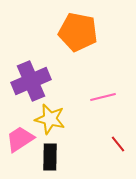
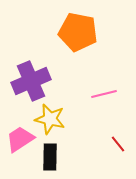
pink line: moved 1 px right, 3 px up
